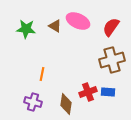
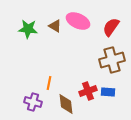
green star: moved 2 px right
orange line: moved 7 px right, 9 px down
red cross: moved 1 px up
brown diamond: rotated 15 degrees counterclockwise
